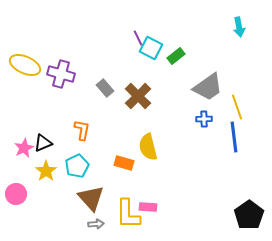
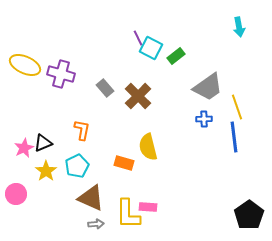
brown triangle: rotated 24 degrees counterclockwise
